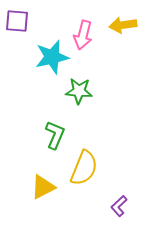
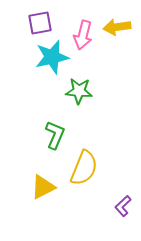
purple square: moved 23 px right, 2 px down; rotated 15 degrees counterclockwise
yellow arrow: moved 6 px left, 2 px down
purple L-shape: moved 4 px right
